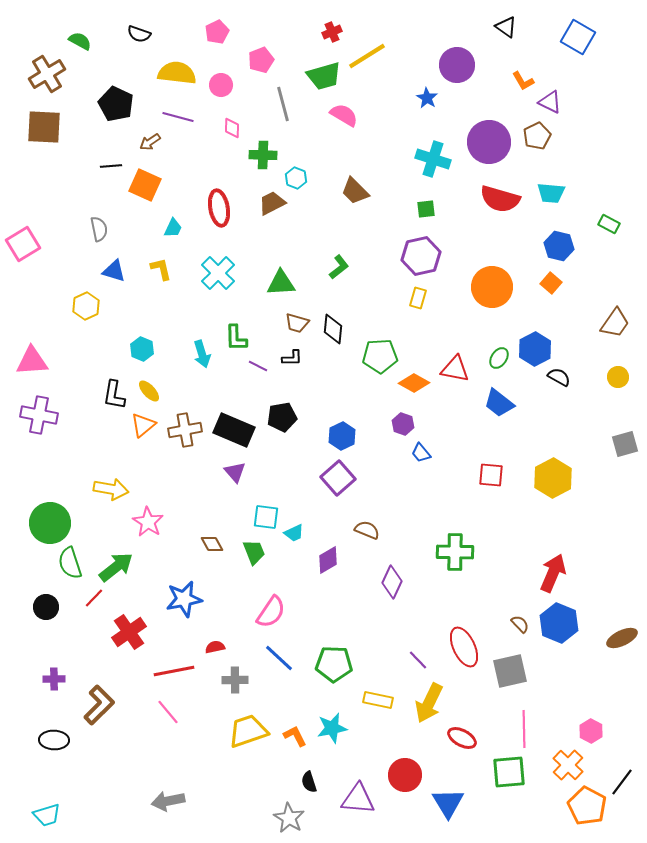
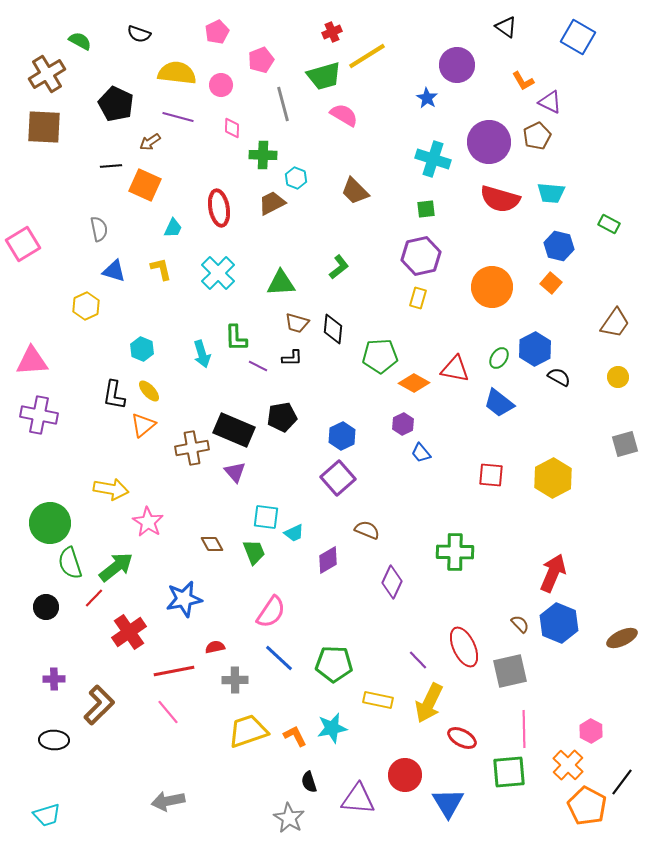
purple hexagon at (403, 424): rotated 15 degrees clockwise
brown cross at (185, 430): moved 7 px right, 18 px down
